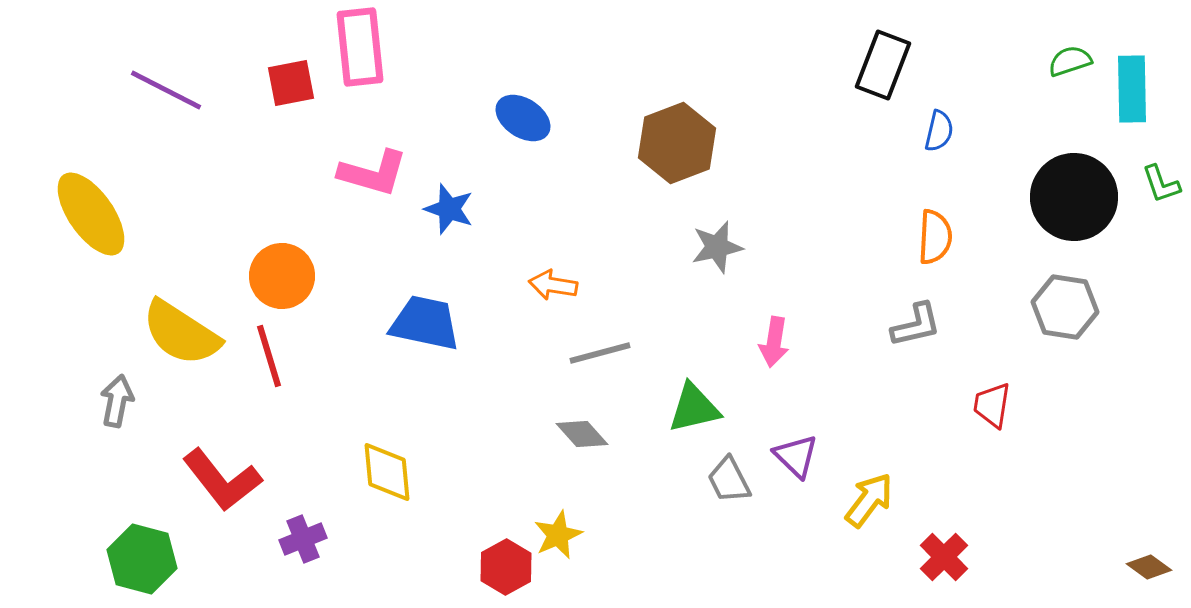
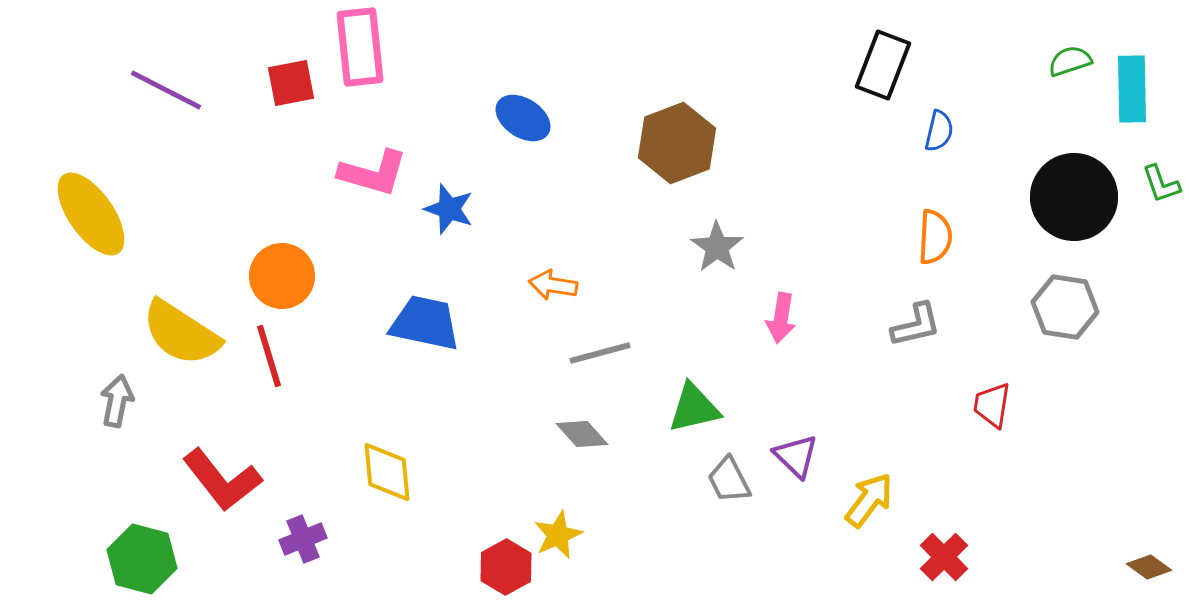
gray star: rotated 24 degrees counterclockwise
pink arrow: moved 7 px right, 24 px up
